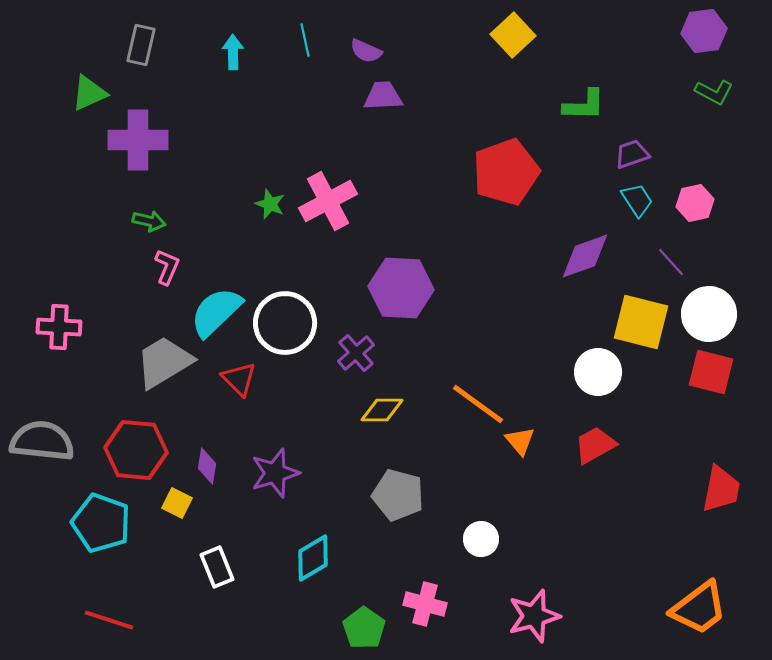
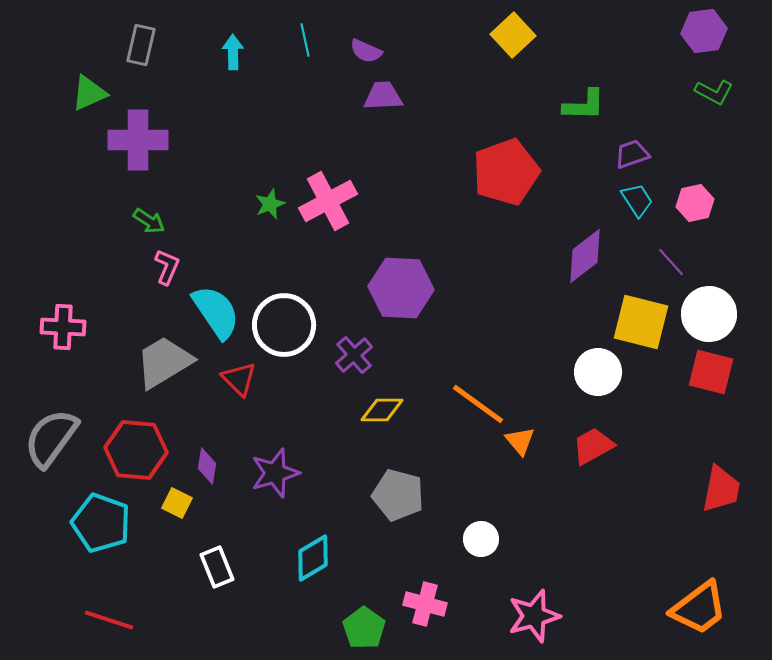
green star at (270, 204): rotated 28 degrees clockwise
green arrow at (149, 221): rotated 20 degrees clockwise
purple diamond at (585, 256): rotated 18 degrees counterclockwise
cyan semicircle at (216, 312): rotated 100 degrees clockwise
white circle at (285, 323): moved 1 px left, 2 px down
pink cross at (59, 327): moved 4 px right
purple cross at (356, 353): moved 2 px left, 2 px down
gray semicircle at (42, 441): moved 9 px right, 3 px up; rotated 60 degrees counterclockwise
red trapezoid at (595, 445): moved 2 px left, 1 px down
